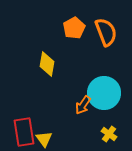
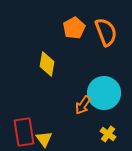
yellow cross: moved 1 px left
